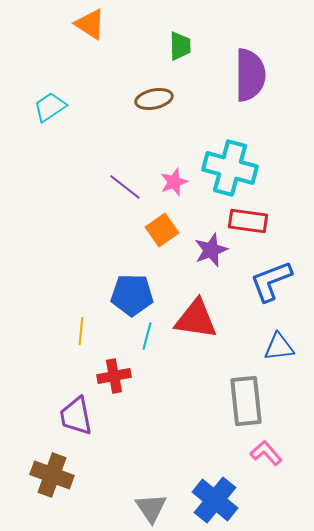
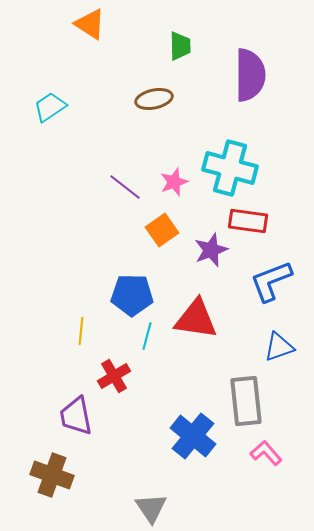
blue triangle: rotated 12 degrees counterclockwise
red cross: rotated 20 degrees counterclockwise
blue cross: moved 22 px left, 64 px up
